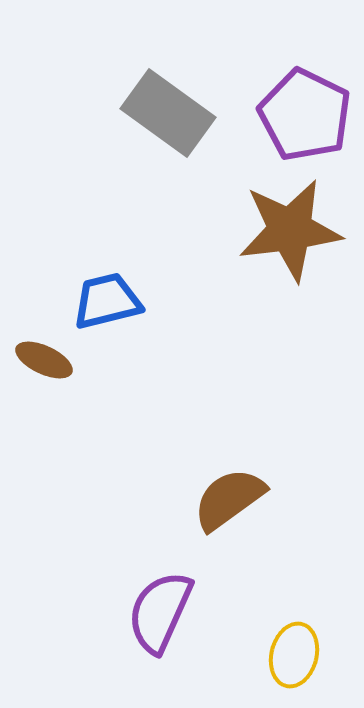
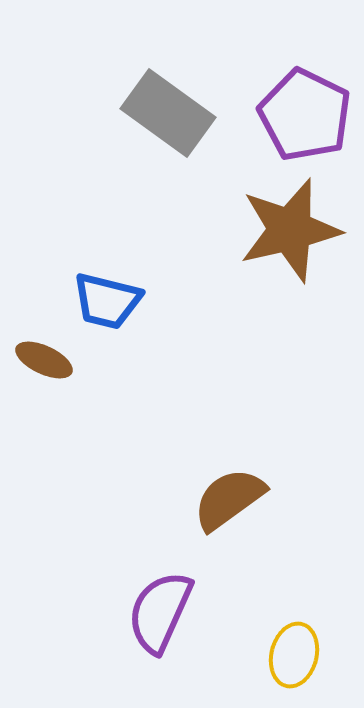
brown star: rotated 6 degrees counterclockwise
blue trapezoid: rotated 152 degrees counterclockwise
